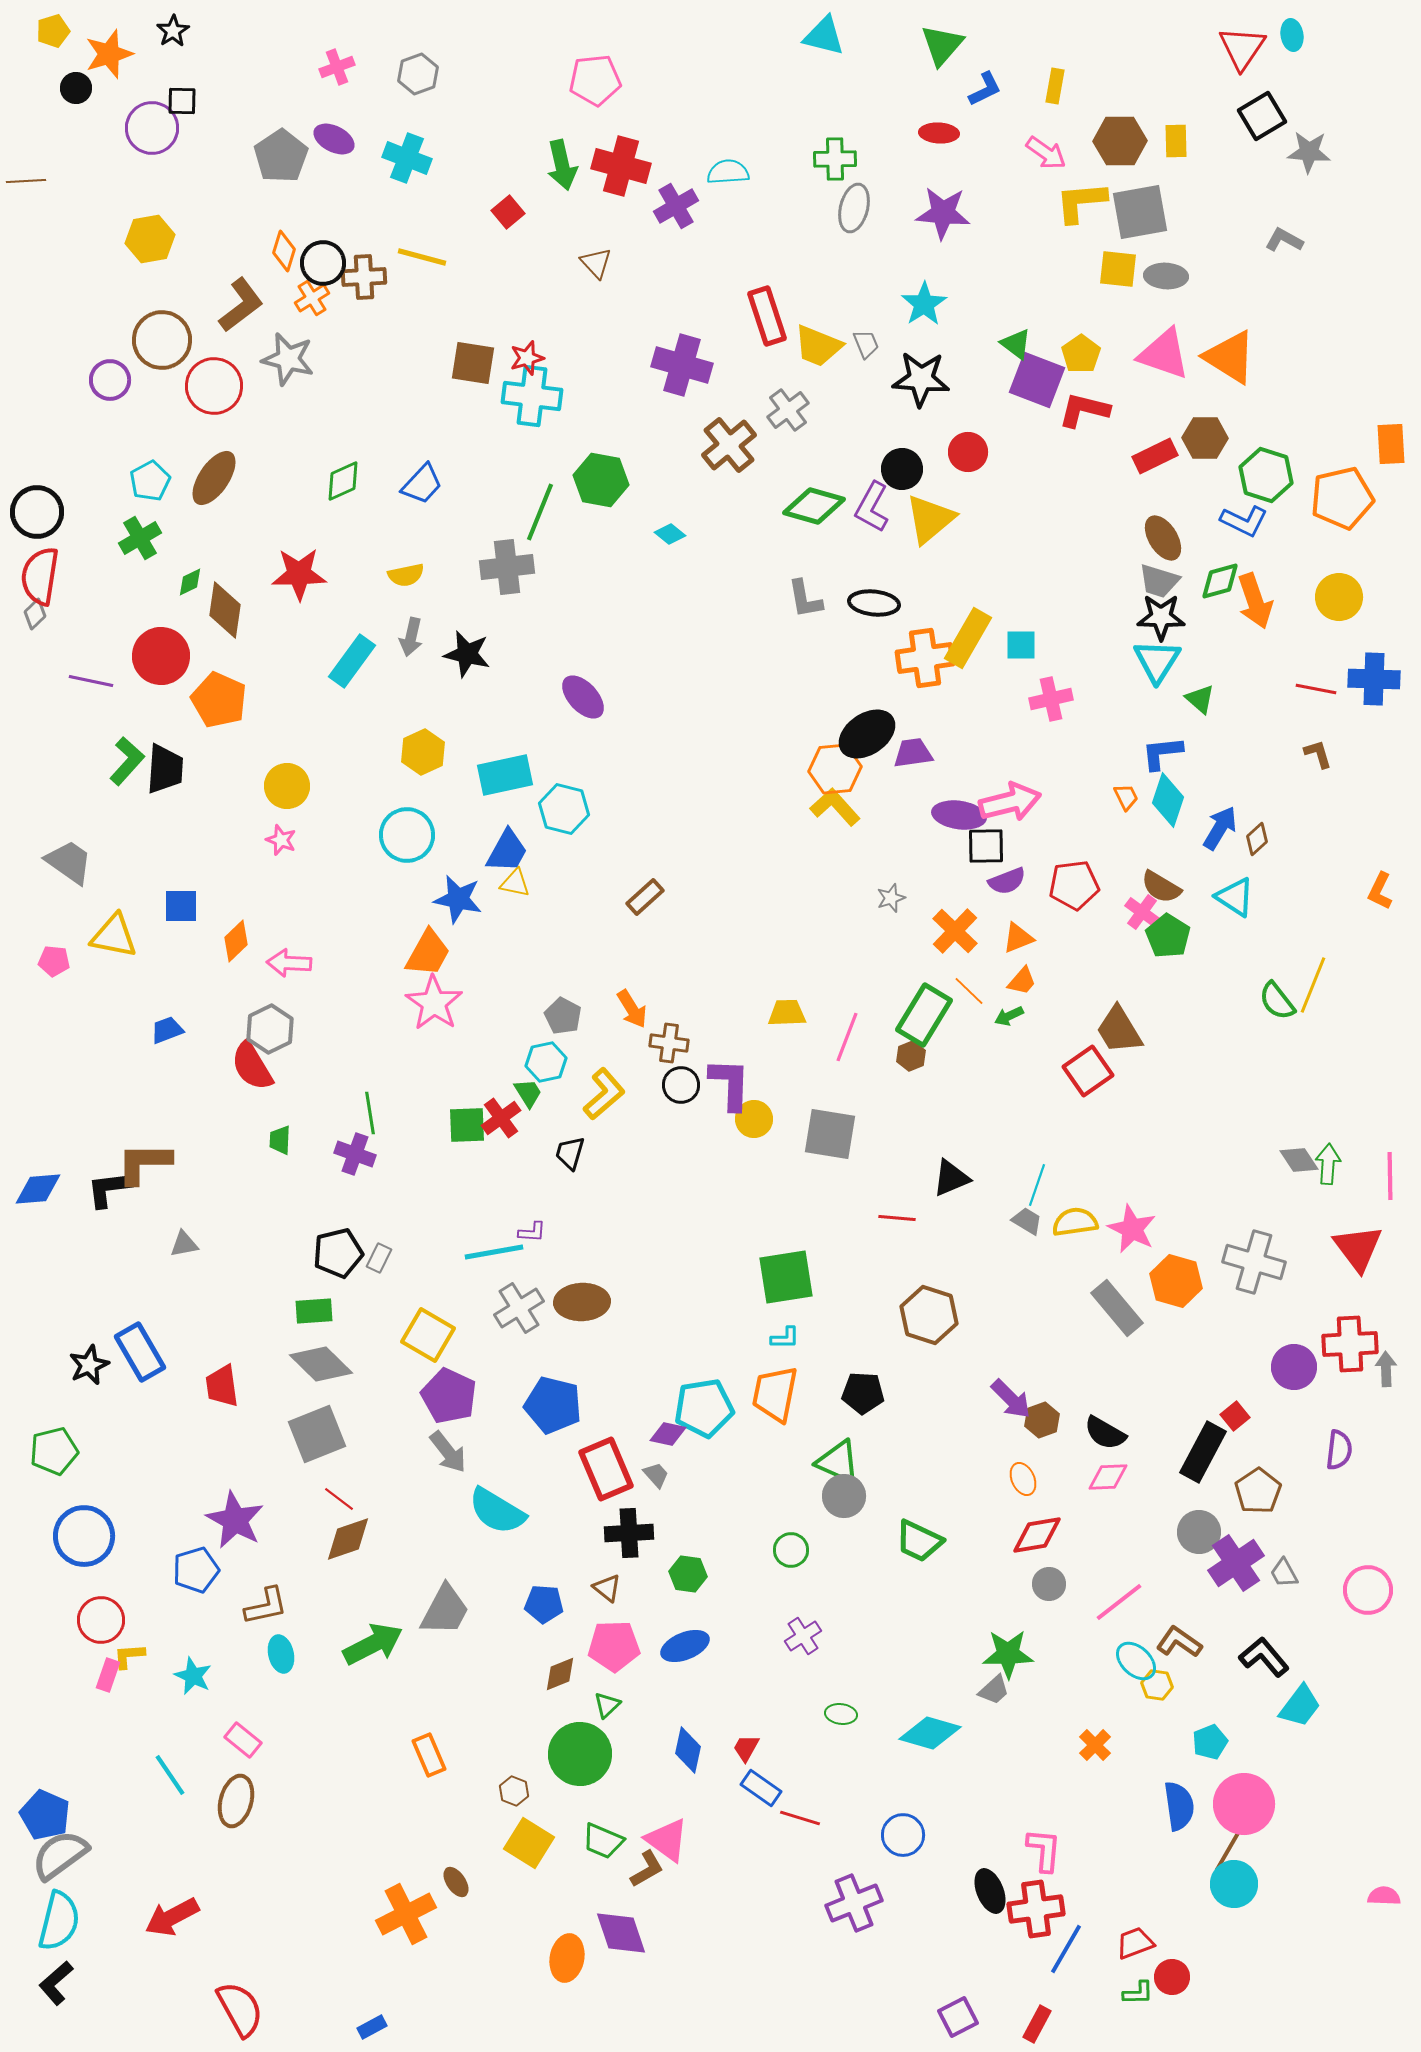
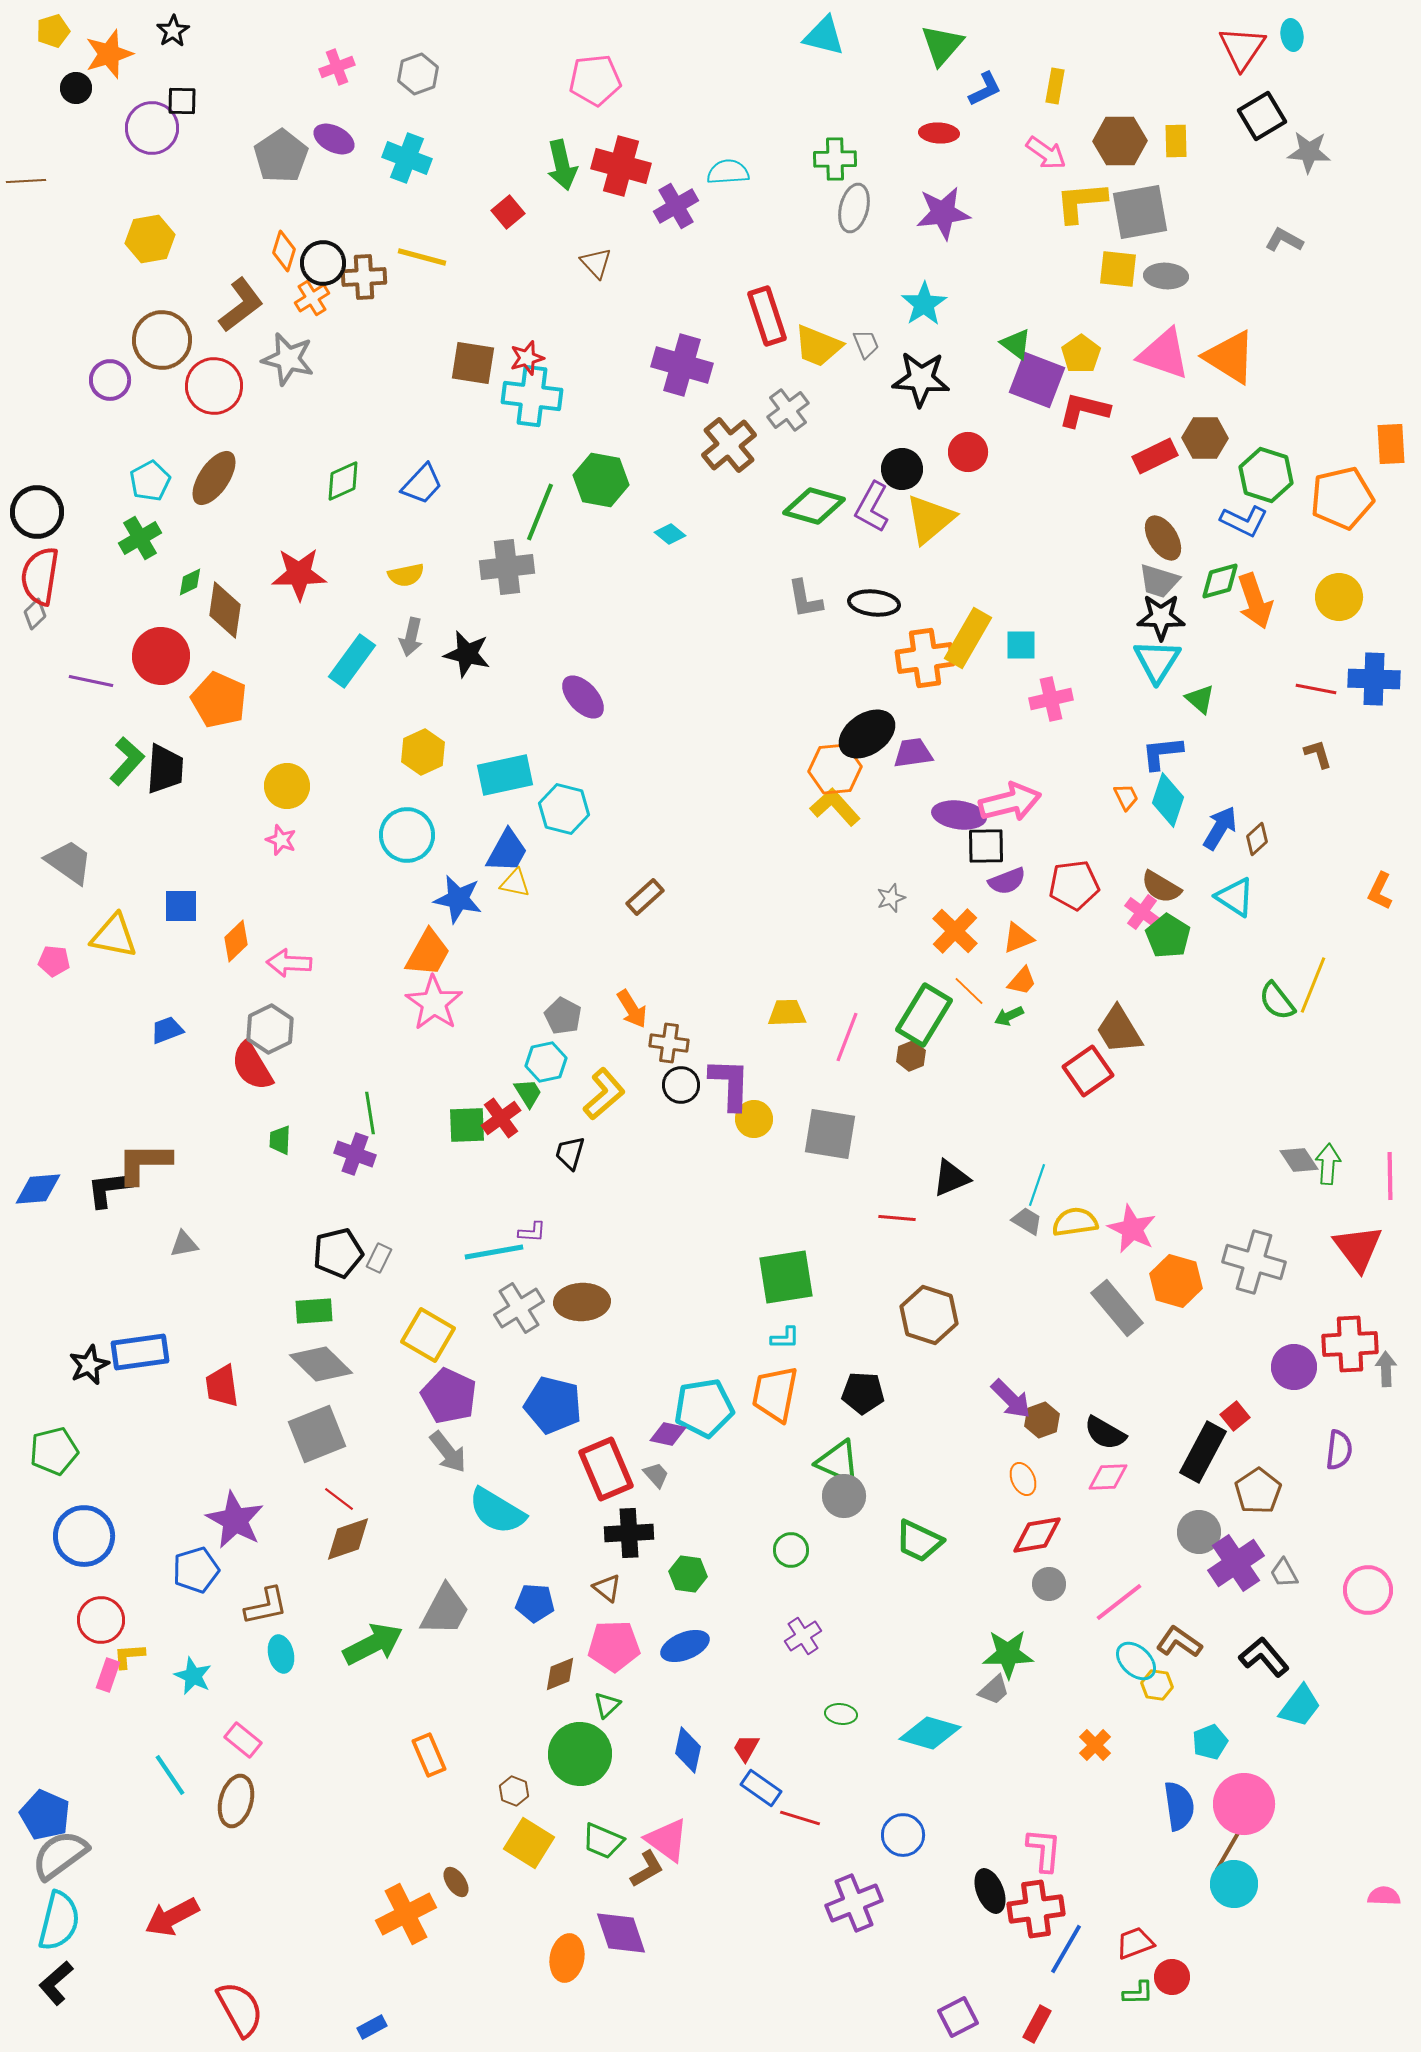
purple star at (943, 213): rotated 12 degrees counterclockwise
blue rectangle at (140, 1352): rotated 68 degrees counterclockwise
blue pentagon at (544, 1604): moved 9 px left, 1 px up
